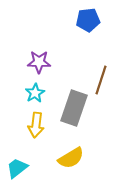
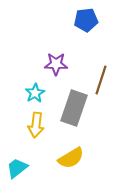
blue pentagon: moved 2 px left
purple star: moved 17 px right, 2 px down
